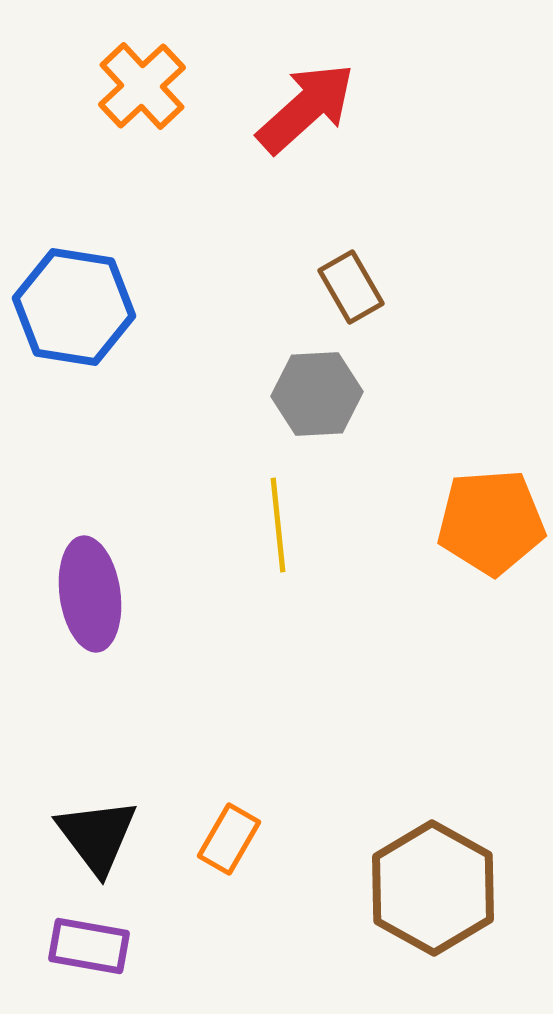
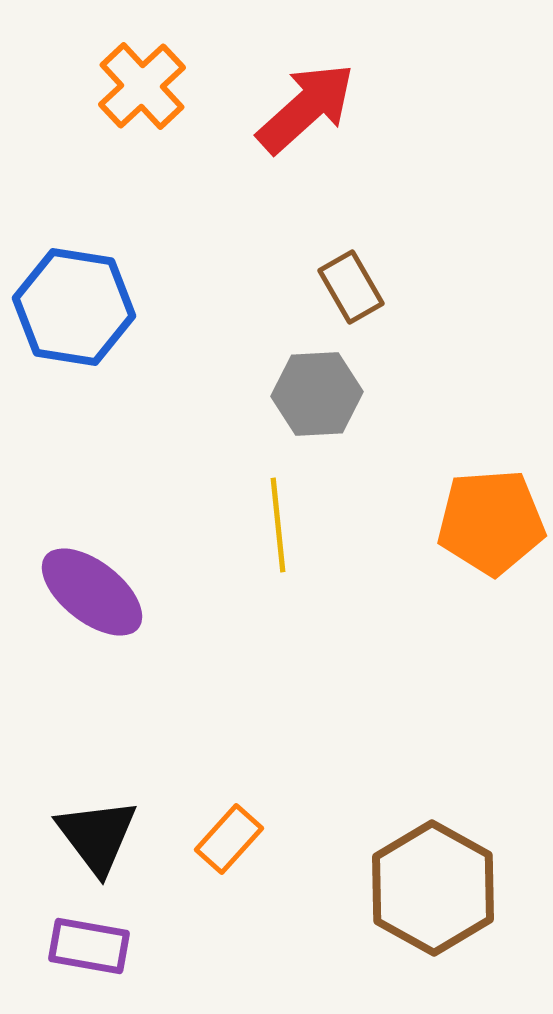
purple ellipse: moved 2 px right, 2 px up; rotated 44 degrees counterclockwise
orange rectangle: rotated 12 degrees clockwise
